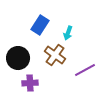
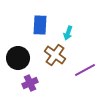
blue rectangle: rotated 30 degrees counterclockwise
purple cross: rotated 21 degrees counterclockwise
